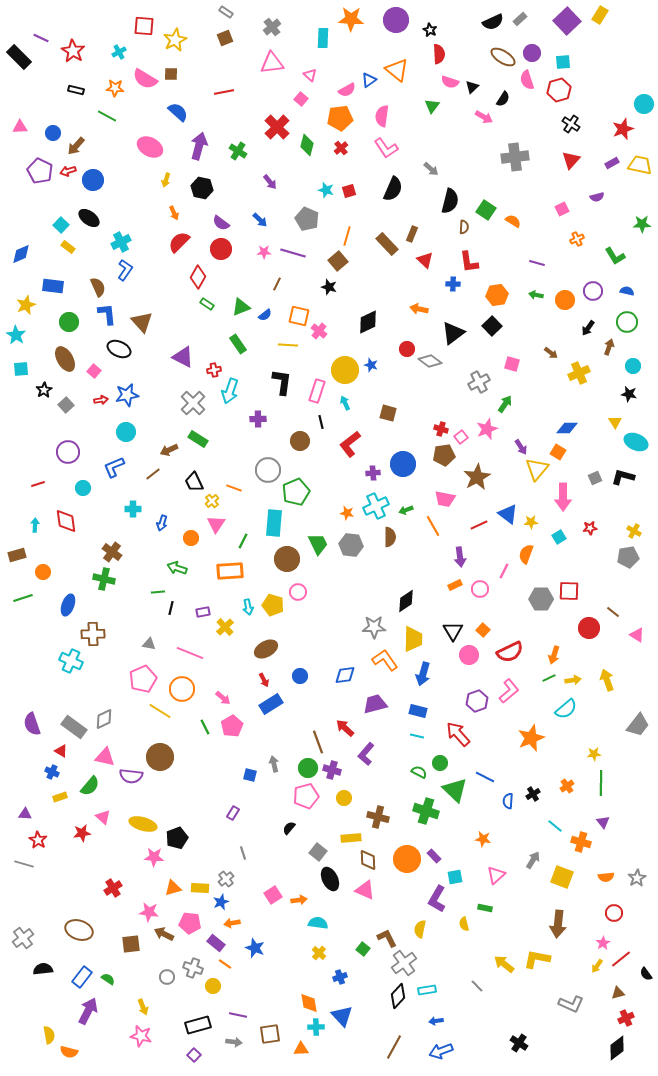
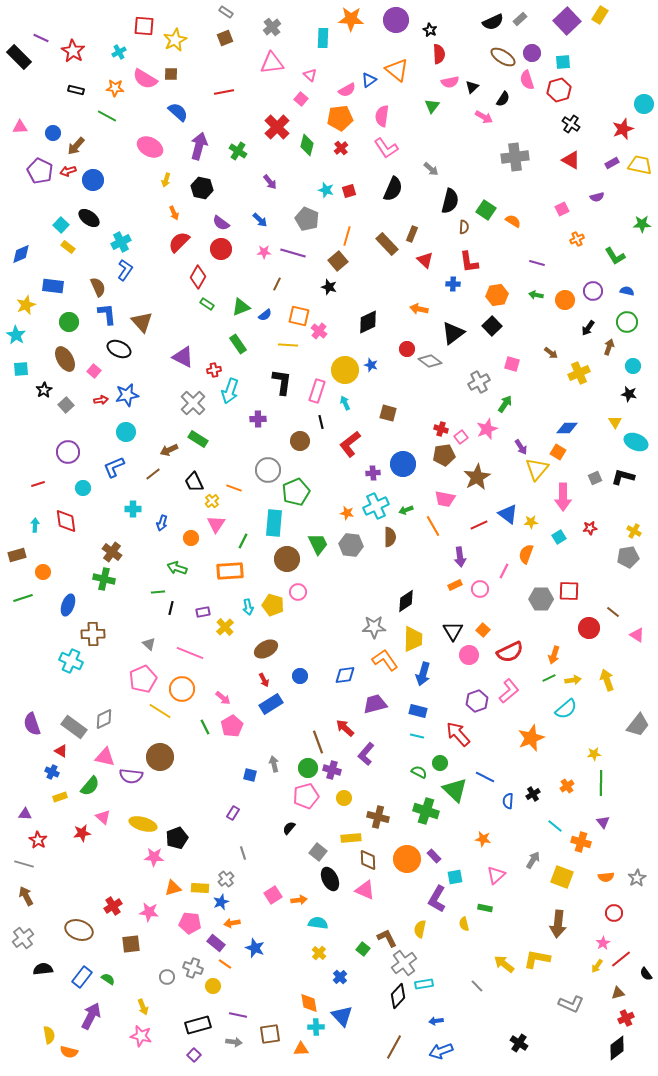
pink semicircle at (450, 82): rotated 30 degrees counterclockwise
red triangle at (571, 160): rotated 42 degrees counterclockwise
gray triangle at (149, 644): rotated 32 degrees clockwise
red cross at (113, 888): moved 18 px down
brown arrow at (164, 934): moved 138 px left, 38 px up; rotated 36 degrees clockwise
blue cross at (340, 977): rotated 24 degrees counterclockwise
cyan rectangle at (427, 990): moved 3 px left, 6 px up
purple arrow at (88, 1011): moved 3 px right, 5 px down
